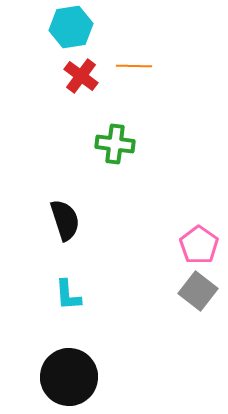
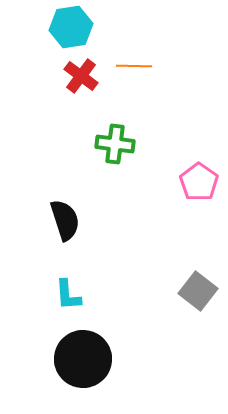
pink pentagon: moved 63 px up
black circle: moved 14 px right, 18 px up
